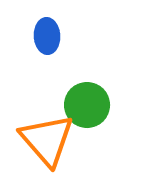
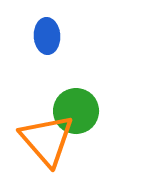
green circle: moved 11 px left, 6 px down
